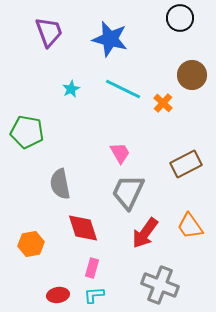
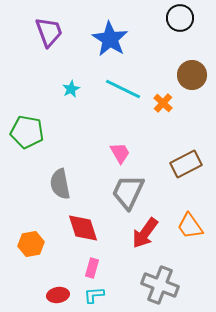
blue star: rotated 18 degrees clockwise
